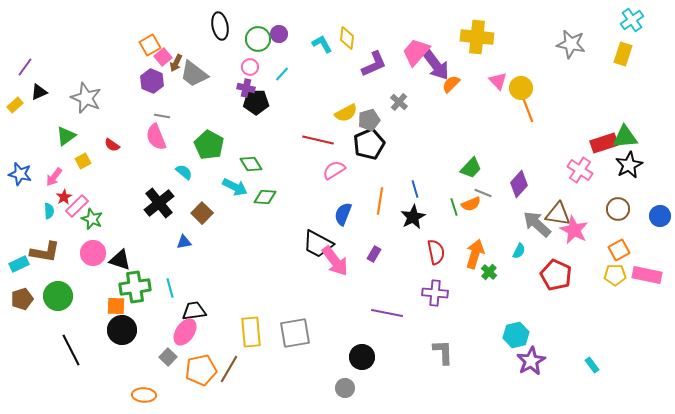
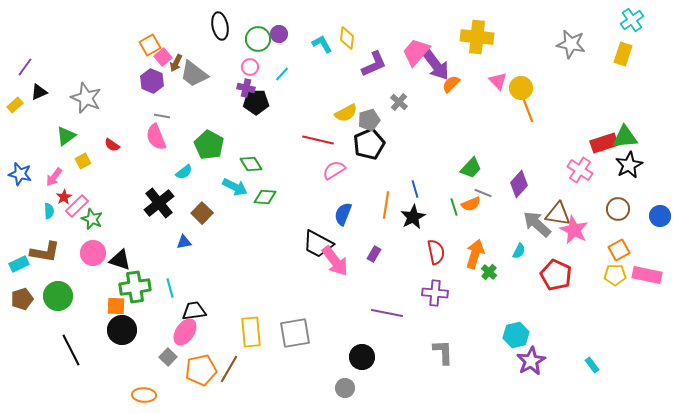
cyan semicircle at (184, 172): rotated 102 degrees clockwise
orange line at (380, 201): moved 6 px right, 4 px down
